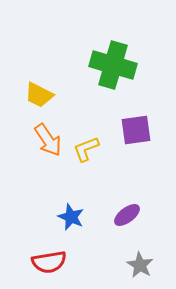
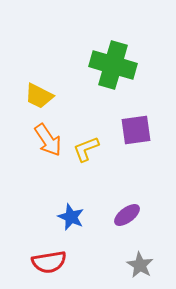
yellow trapezoid: moved 1 px down
